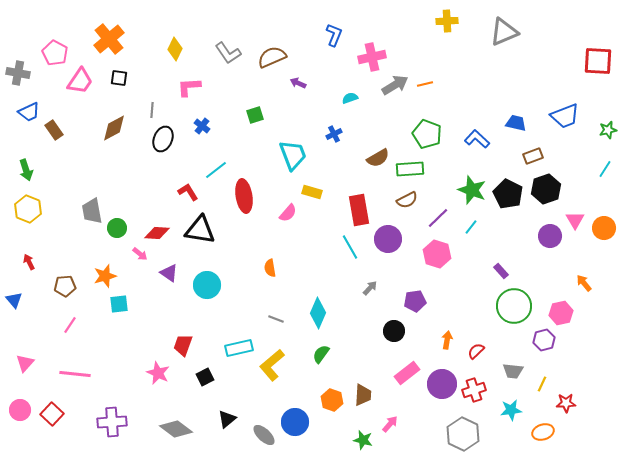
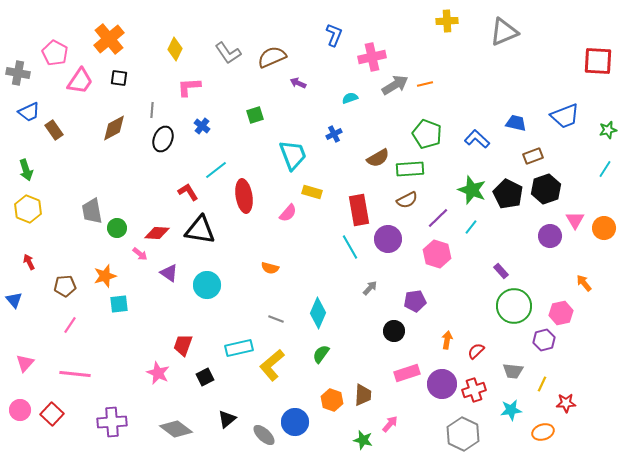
orange semicircle at (270, 268): rotated 66 degrees counterclockwise
pink rectangle at (407, 373): rotated 20 degrees clockwise
